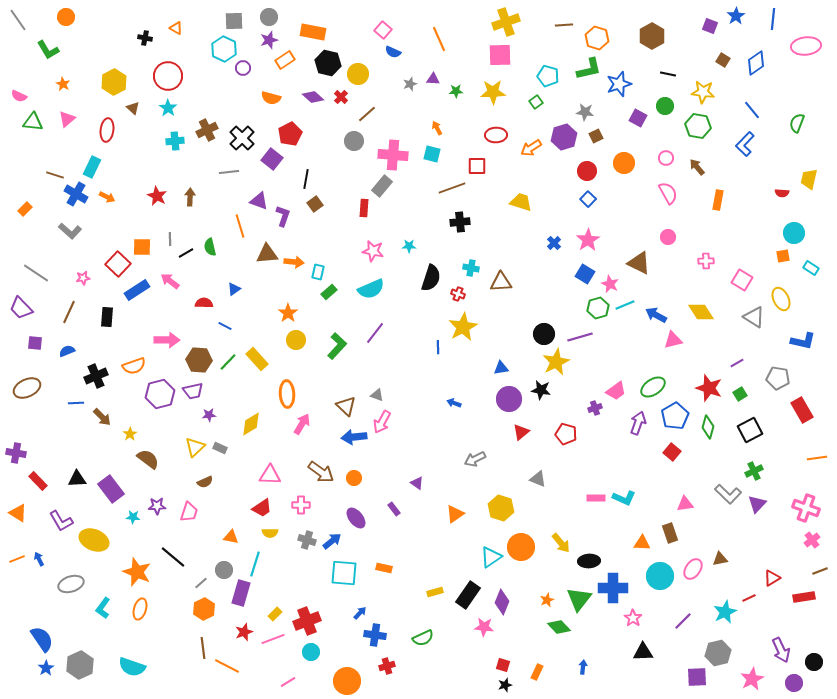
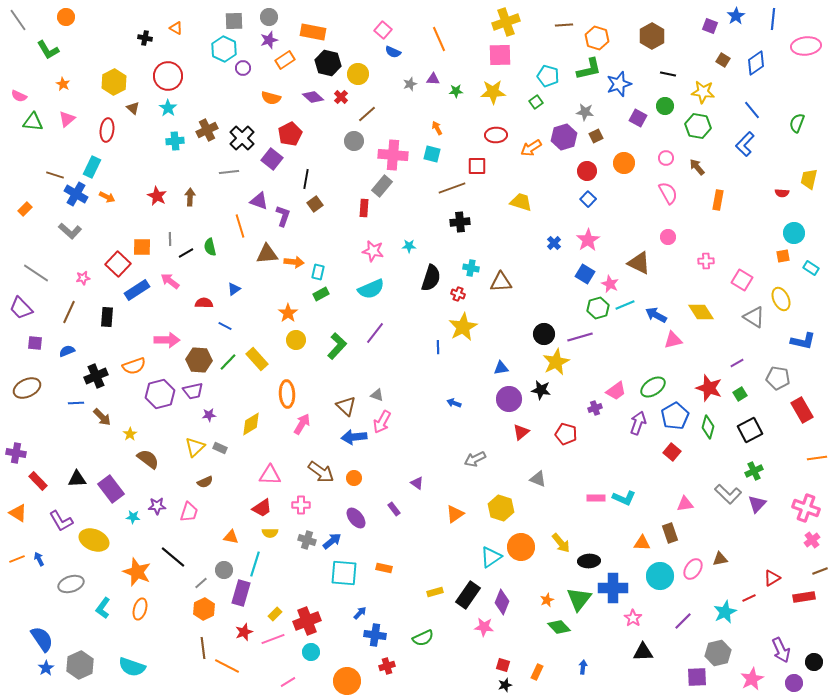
green rectangle at (329, 292): moved 8 px left, 2 px down; rotated 14 degrees clockwise
